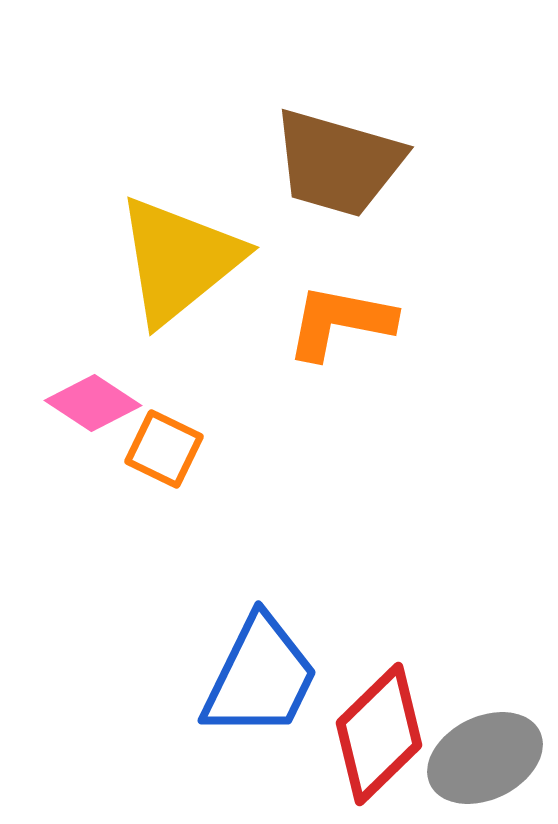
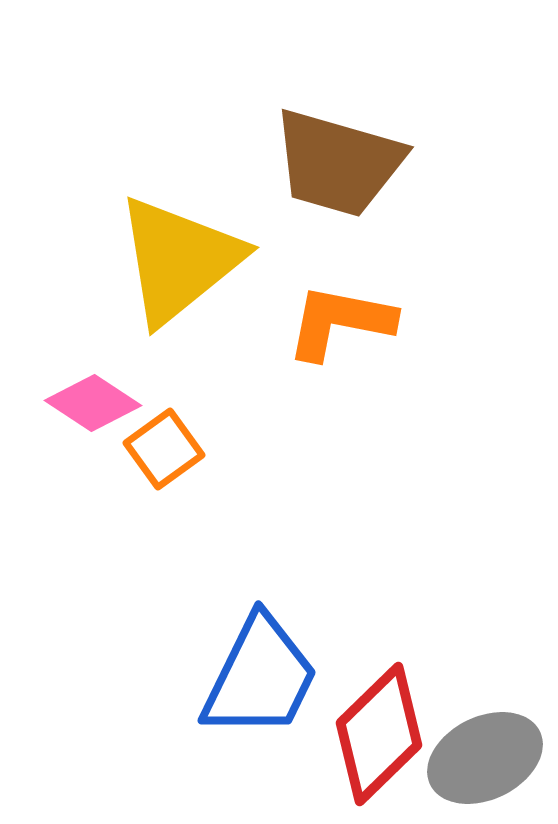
orange square: rotated 28 degrees clockwise
